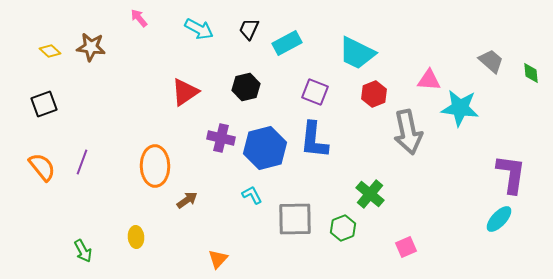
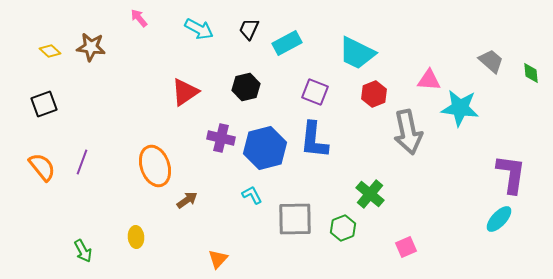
orange ellipse: rotated 18 degrees counterclockwise
